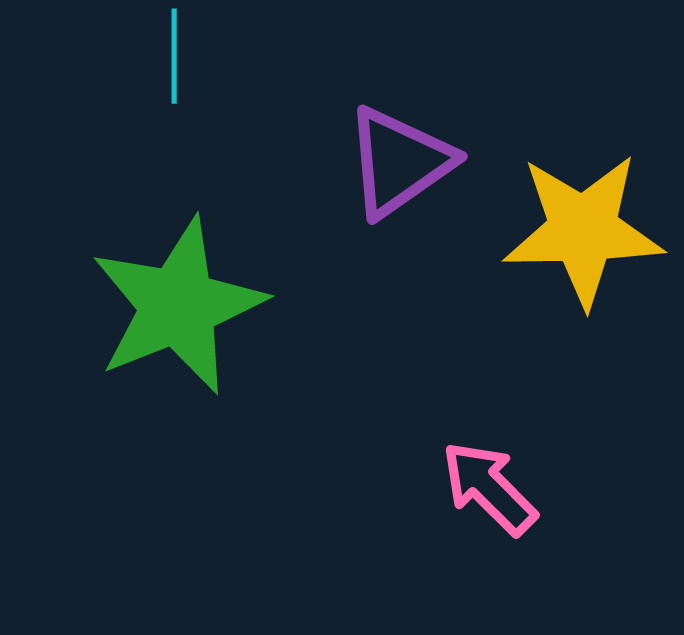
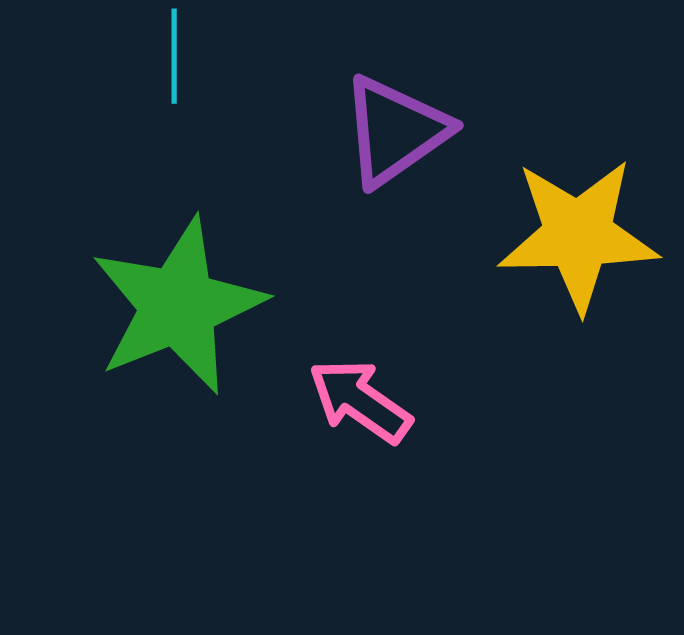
purple triangle: moved 4 px left, 31 px up
yellow star: moved 5 px left, 5 px down
pink arrow: moved 129 px left, 87 px up; rotated 10 degrees counterclockwise
